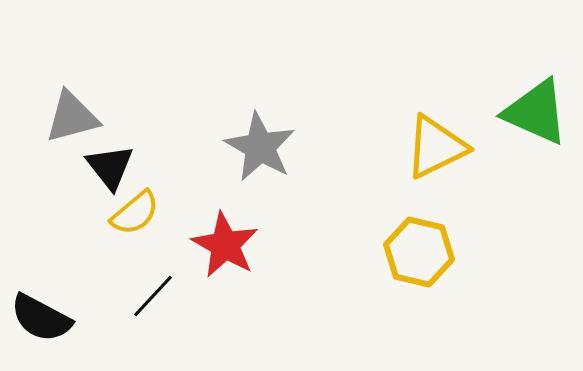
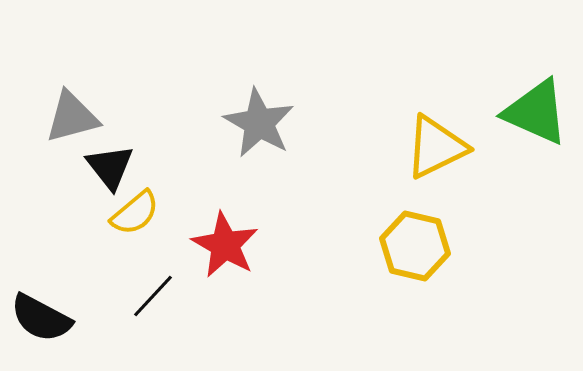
gray star: moved 1 px left, 24 px up
yellow hexagon: moved 4 px left, 6 px up
